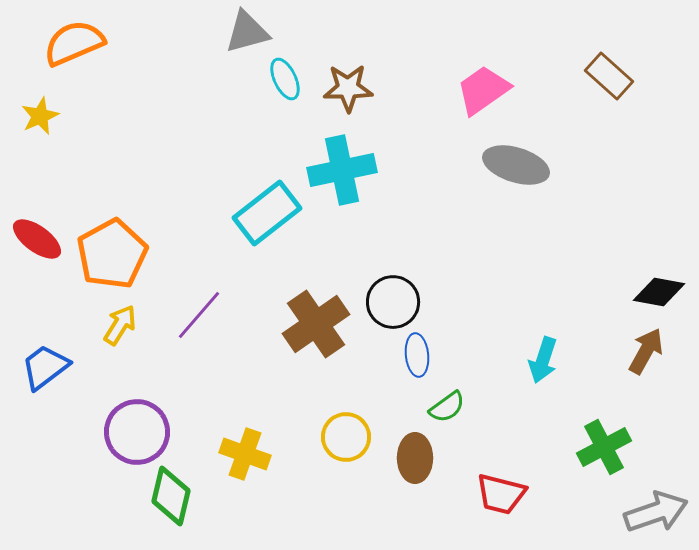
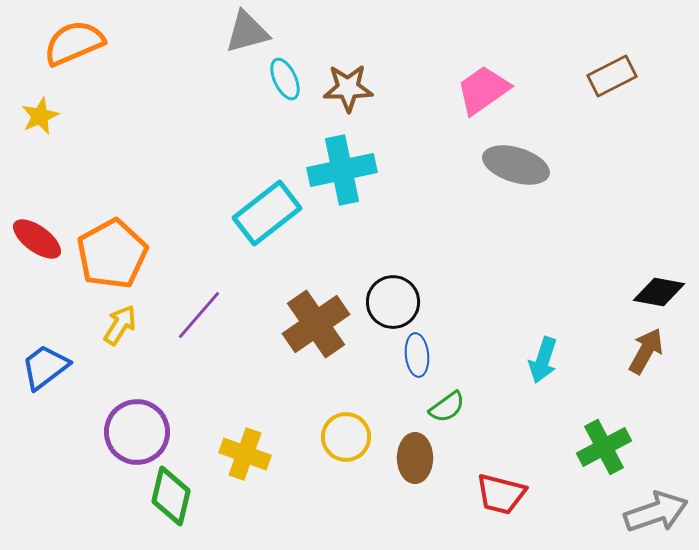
brown rectangle: moved 3 px right; rotated 69 degrees counterclockwise
